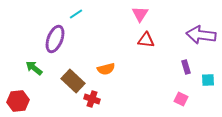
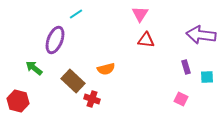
purple ellipse: moved 1 px down
cyan square: moved 1 px left, 3 px up
red hexagon: rotated 20 degrees clockwise
